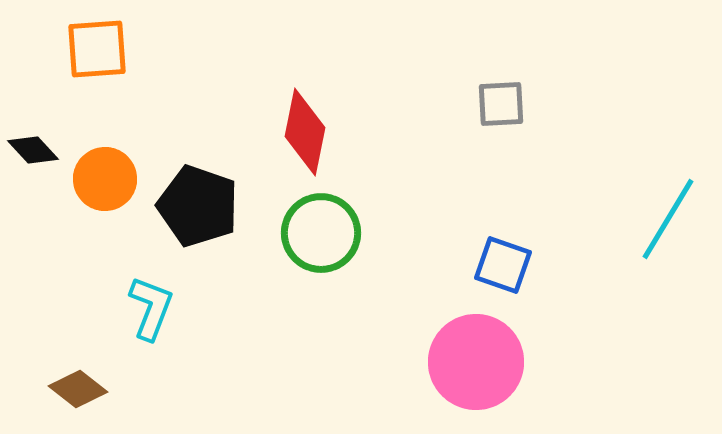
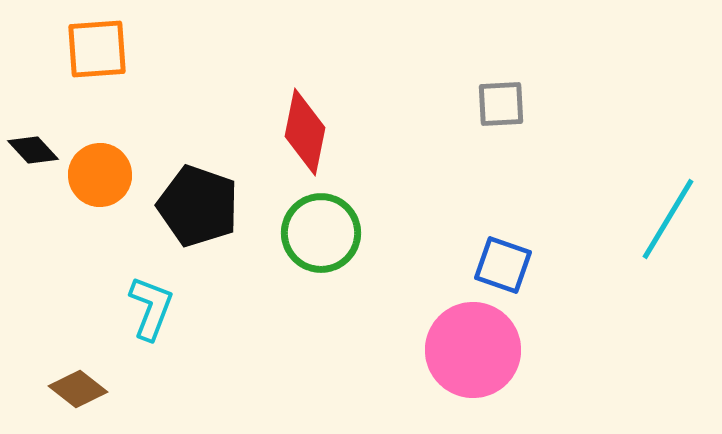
orange circle: moved 5 px left, 4 px up
pink circle: moved 3 px left, 12 px up
